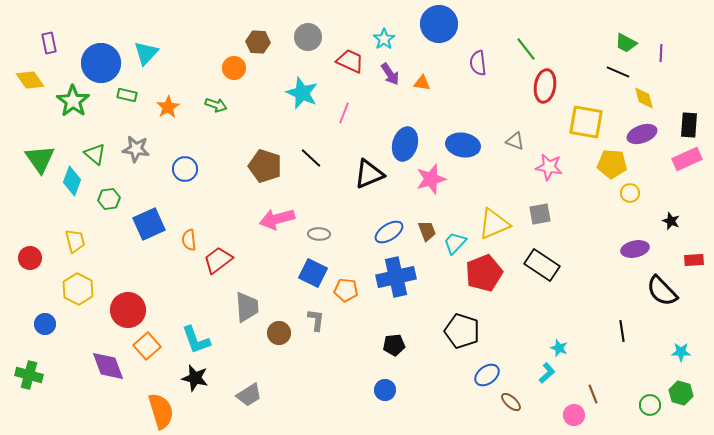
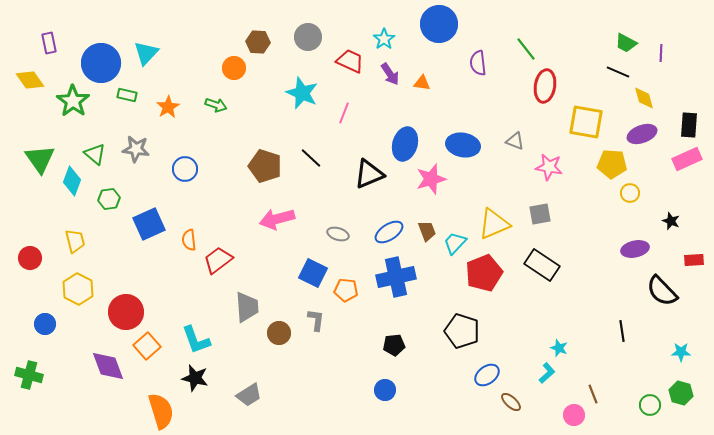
gray ellipse at (319, 234): moved 19 px right; rotated 15 degrees clockwise
red circle at (128, 310): moved 2 px left, 2 px down
